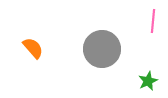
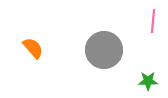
gray circle: moved 2 px right, 1 px down
green star: rotated 24 degrees clockwise
